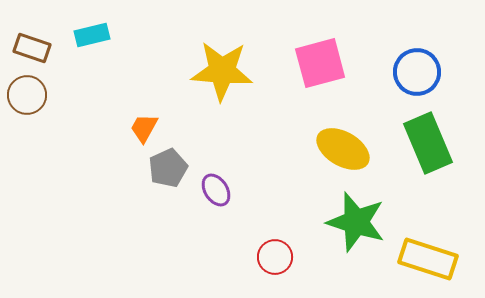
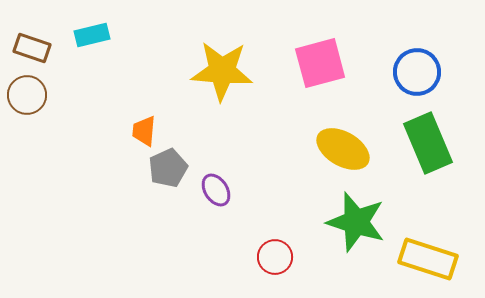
orange trapezoid: moved 3 px down; rotated 24 degrees counterclockwise
